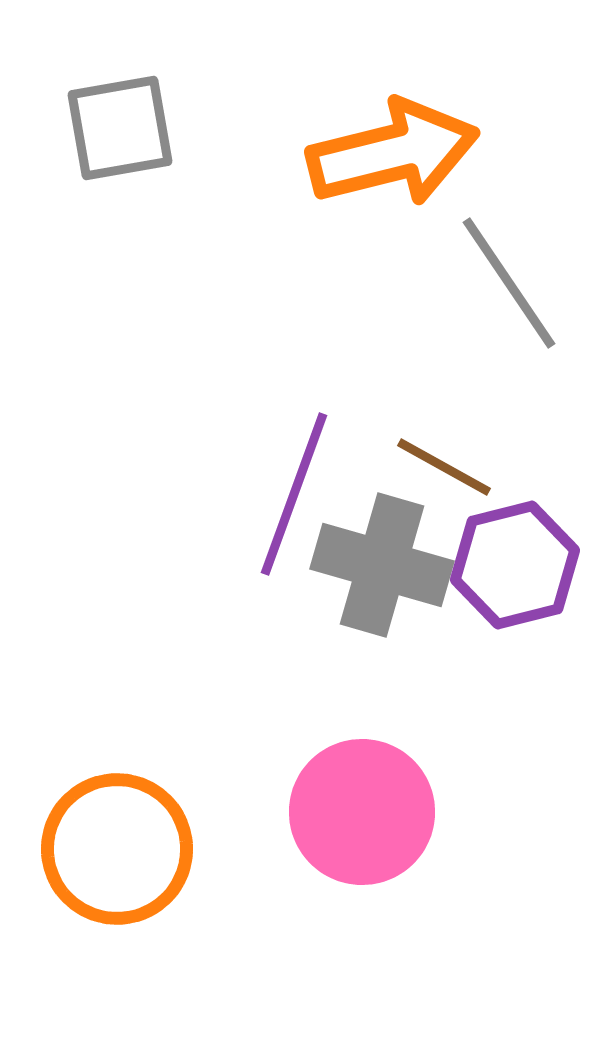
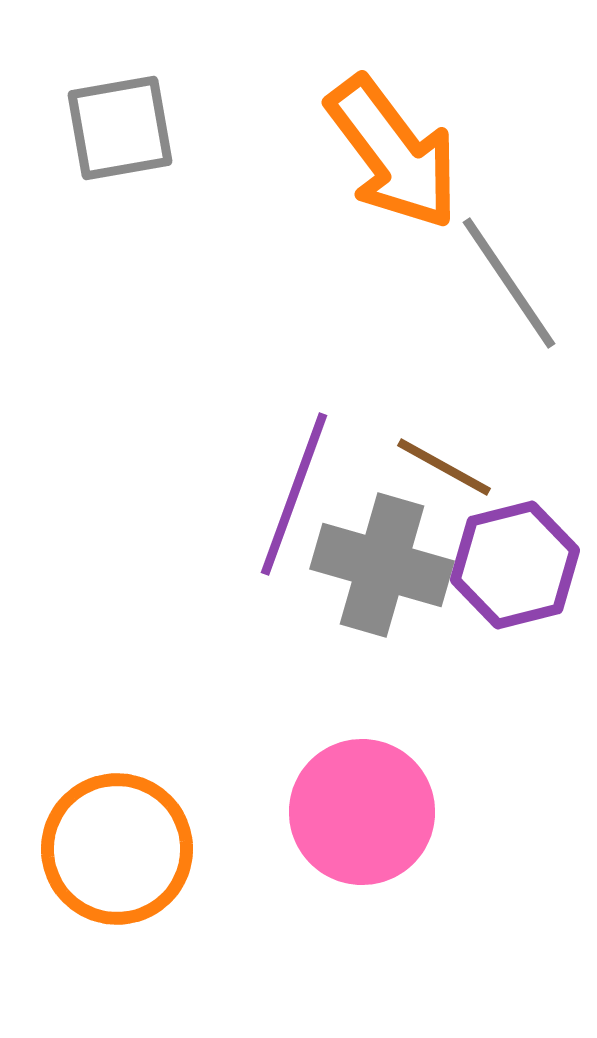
orange arrow: rotated 67 degrees clockwise
